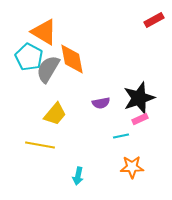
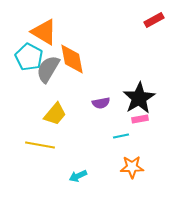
black star: rotated 12 degrees counterclockwise
pink rectangle: rotated 14 degrees clockwise
cyan arrow: rotated 54 degrees clockwise
